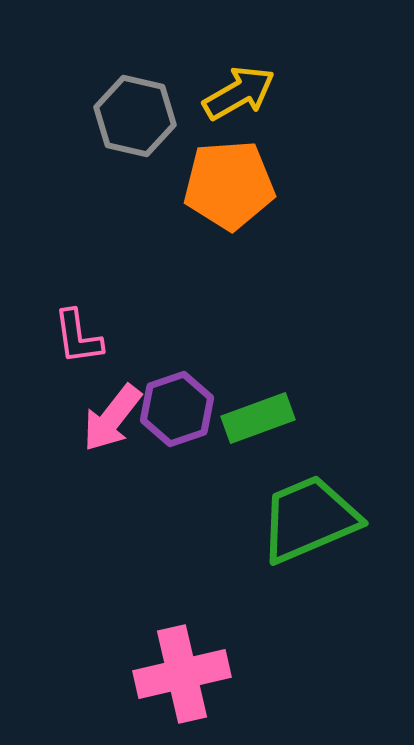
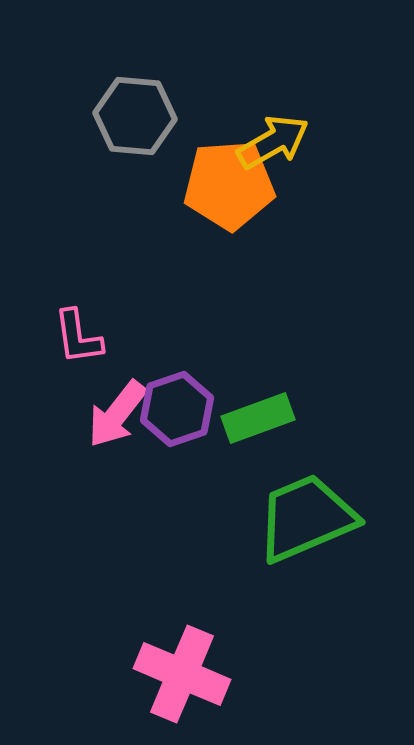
yellow arrow: moved 34 px right, 49 px down
gray hexagon: rotated 8 degrees counterclockwise
pink arrow: moved 5 px right, 4 px up
green trapezoid: moved 3 px left, 1 px up
pink cross: rotated 36 degrees clockwise
